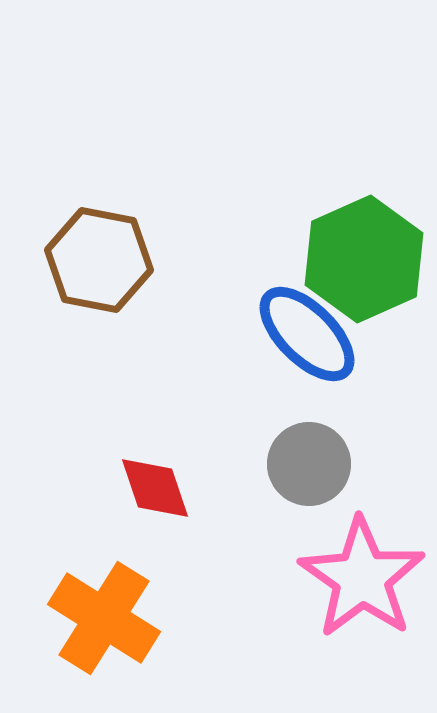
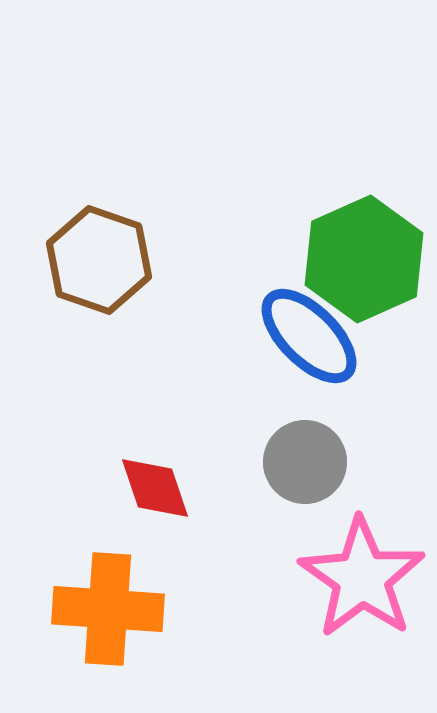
brown hexagon: rotated 8 degrees clockwise
blue ellipse: moved 2 px right, 2 px down
gray circle: moved 4 px left, 2 px up
orange cross: moved 4 px right, 9 px up; rotated 28 degrees counterclockwise
